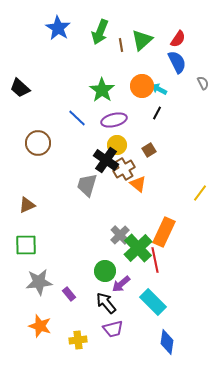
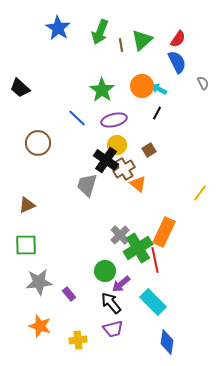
green cross: rotated 12 degrees clockwise
black arrow: moved 5 px right
